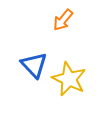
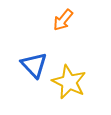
yellow star: moved 3 px down
